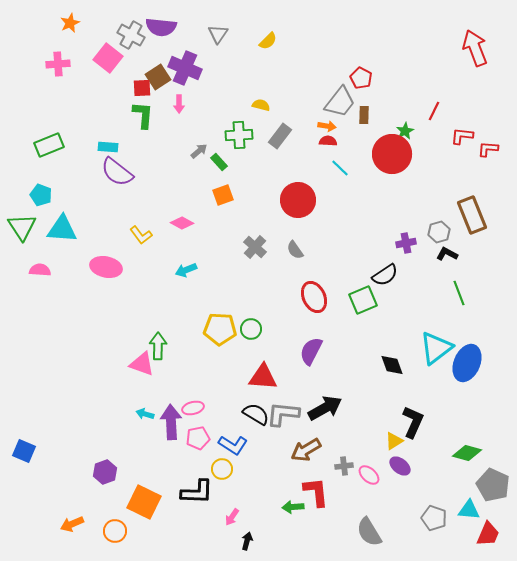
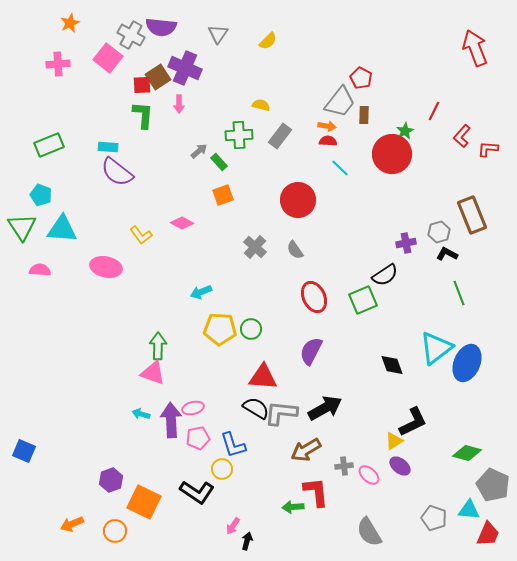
red square at (142, 88): moved 3 px up
red L-shape at (462, 136): rotated 55 degrees counterclockwise
cyan arrow at (186, 270): moved 15 px right, 22 px down
pink triangle at (142, 364): moved 11 px right, 9 px down
cyan arrow at (145, 414): moved 4 px left
black semicircle at (256, 414): moved 6 px up
gray L-shape at (283, 414): moved 2 px left, 1 px up
purple arrow at (171, 422): moved 2 px up
black L-shape at (413, 422): rotated 40 degrees clockwise
blue L-shape at (233, 445): rotated 40 degrees clockwise
purple hexagon at (105, 472): moved 6 px right, 8 px down
black L-shape at (197, 492): rotated 32 degrees clockwise
pink arrow at (232, 517): moved 1 px right, 9 px down
